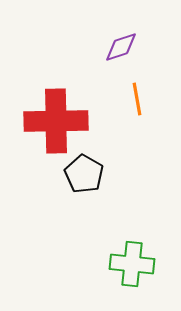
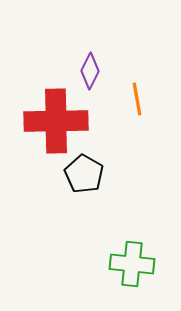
purple diamond: moved 31 px left, 24 px down; rotated 45 degrees counterclockwise
